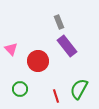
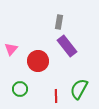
gray rectangle: rotated 32 degrees clockwise
pink triangle: rotated 24 degrees clockwise
red line: rotated 16 degrees clockwise
